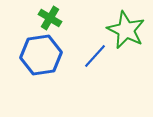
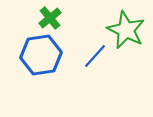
green cross: rotated 20 degrees clockwise
